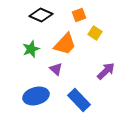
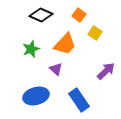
orange square: rotated 32 degrees counterclockwise
blue rectangle: rotated 10 degrees clockwise
